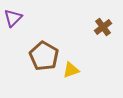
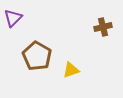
brown cross: rotated 24 degrees clockwise
brown pentagon: moved 7 px left
